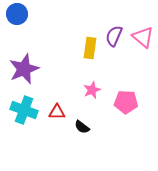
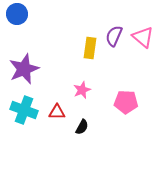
pink star: moved 10 px left
black semicircle: rotated 98 degrees counterclockwise
